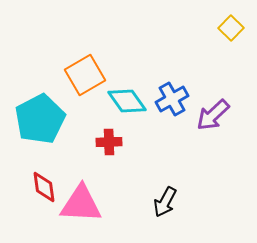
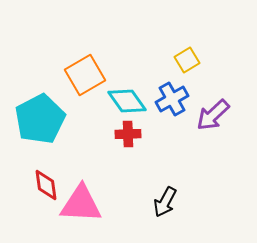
yellow square: moved 44 px left, 32 px down; rotated 15 degrees clockwise
red cross: moved 19 px right, 8 px up
red diamond: moved 2 px right, 2 px up
